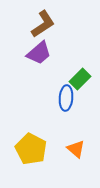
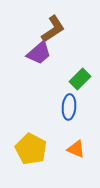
brown L-shape: moved 10 px right, 5 px down
blue ellipse: moved 3 px right, 9 px down
orange triangle: rotated 18 degrees counterclockwise
